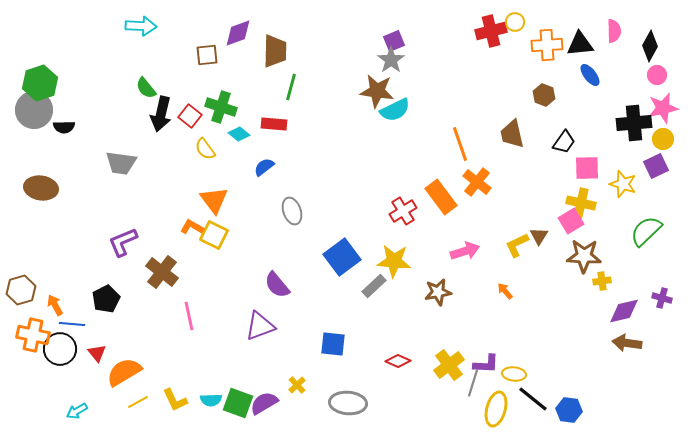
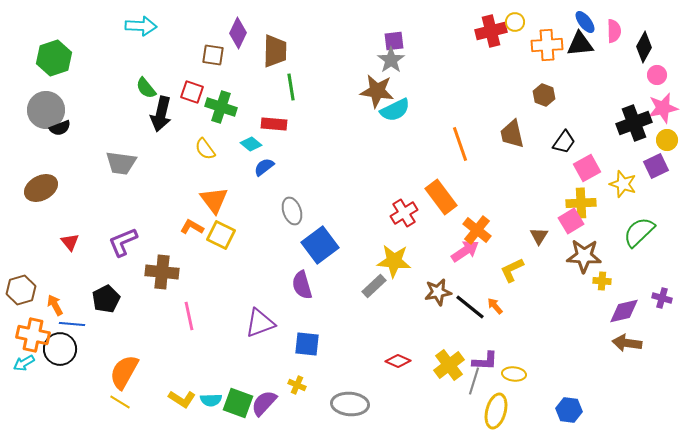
purple diamond at (238, 33): rotated 44 degrees counterclockwise
purple square at (394, 41): rotated 15 degrees clockwise
black diamond at (650, 46): moved 6 px left, 1 px down
brown square at (207, 55): moved 6 px right; rotated 15 degrees clockwise
blue ellipse at (590, 75): moved 5 px left, 53 px up
green hexagon at (40, 83): moved 14 px right, 25 px up
green line at (291, 87): rotated 24 degrees counterclockwise
gray circle at (34, 110): moved 12 px right
red square at (190, 116): moved 2 px right, 24 px up; rotated 20 degrees counterclockwise
black cross at (634, 123): rotated 16 degrees counterclockwise
black semicircle at (64, 127): moved 4 px left, 1 px down; rotated 20 degrees counterclockwise
cyan diamond at (239, 134): moved 12 px right, 10 px down
yellow circle at (663, 139): moved 4 px right, 1 px down
pink square at (587, 168): rotated 28 degrees counterclockwise
orange cross at (477, 182): moved 48 px down
brown ellipse at (41, 188): rotated 36 degrees counterclockwise
yellow cross at (581, 203): rotated 16 degrees counterclockwise
red cross at (403, 211): moved 1 px right, 2 px down
green semicircle at (646, 231): moved 7 px left, 1 px down
yellow square at (214, 235): moved 7 px right
yellow L-shape at (517, 245): moved 5 px left, 25 px down
pink arrow at (465, 251): rotated 16 degrees counterclockwise
blue square at (342, 257): moved 22 px left, 12 px up
brown cross at (162, 272): rotated 32 degrees counterclockwise
yellow cross at (602, 281): rotated 12 degrees clockwise
purple semicircle at (277, 285): moved 25 px right; rotated 24 degrees clockwise
orange arrow at (505, 291): moved 10 px left, 15 px down
purple triangle at (260, 326): moved 3 px up
blue square at (333, 344): moved 26 px left
red triangle at (97, 353): moved 27 px left, 111 px up
purple L-shape at (486, 364): moved 1 px left, 3 px up
orange semicircle at (124, 372): rotated 30 degrees counterclockwise
gray line at (473, 383): moved 1 px right, 2 px up
yellow cross at (297, 385): rotated 24 degrees counterclockwise
black line at (533, 399): moved 63 px left, 92 px up
yellow L-shape at (175, 400): moved 7 px right, 1 px up; rotated 32 degrees counterclockwise
yellow line at (138, 402): moved 18 px left; rotated 60 degrees clockwise
purple semicircle at (264, 403): rotated 16 degrees counterclockwise
gray ellipse at (348, 403): moved 2 px right, 1 px down
yellow ellipse at (496, 409): moved 2 px down
cyan arrow at (77, 411): moved 53 px left, 48 px up
